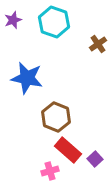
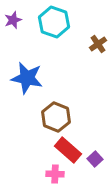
pink cross: moved 5 px right, 3 px down; rotated 18 degrees clockwise
